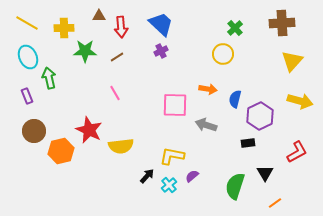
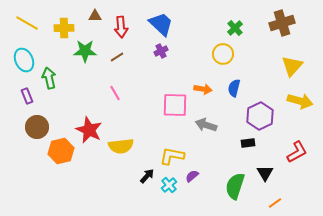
brown triangle: moved 4 px left
brown cross: rotated 15 degrees counterclockwise
cyan ellipse: moved 4 px left, 3 px down
yellow triangle: moved 5 px down
orange arrow: moved 5 px left
blue semicircle: moved 1 px left, 11 px up
brown circle: moved 3 px right, 4 px up
